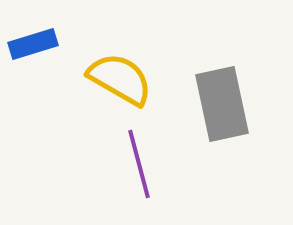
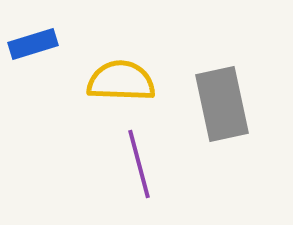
yellow semicircle: moved 1 px right, 2 px down; rotated 28 degrees counterclockwise
